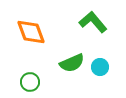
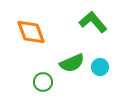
green circle: moved 13 px right
